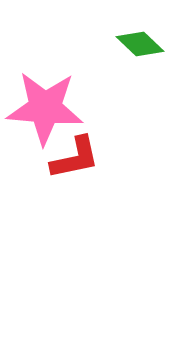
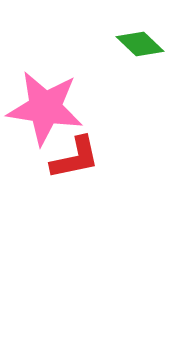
pink star: rotated 4 degrees clockwise
